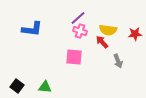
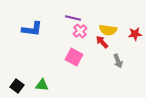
purple line: moved 5 px left; rotated 56 degrees clockwise
pink cross: rotated 32 degrees clockwise
pink square: rotated 24 degrees clockwise
green triangle: moved 3 px left, 2 px up
